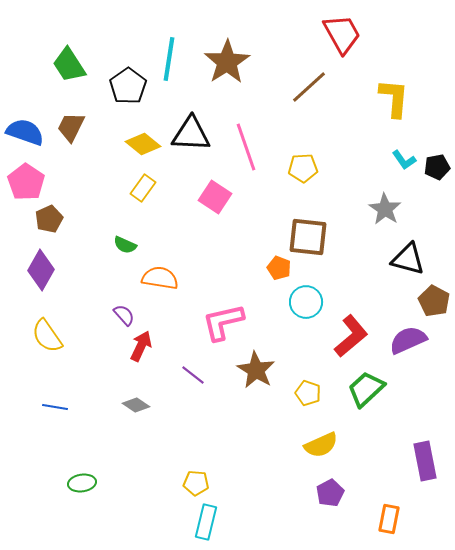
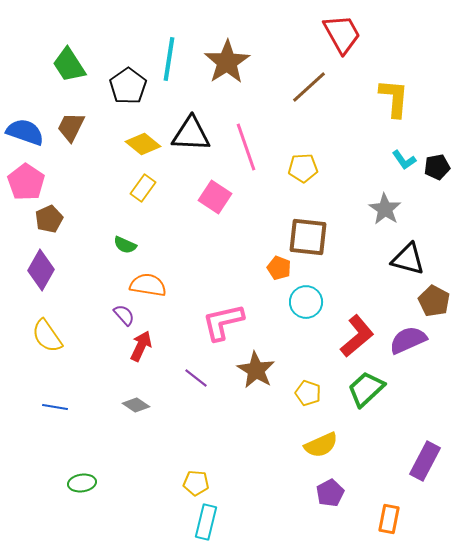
orange semicircle at (160, 278): moved 12 px left, 7 px down
red L-shape at (351, 336): moved 6 px right
purple line at (193, 375): moved 3 px right, 3 px down
purple rectangle at (425, 461): rotated 39 degrees clockwise
